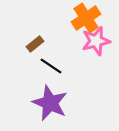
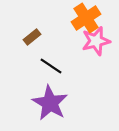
brown rectangle: moved 3 px left, 7 px up
purple star: rotated 6 degrees clockwise
